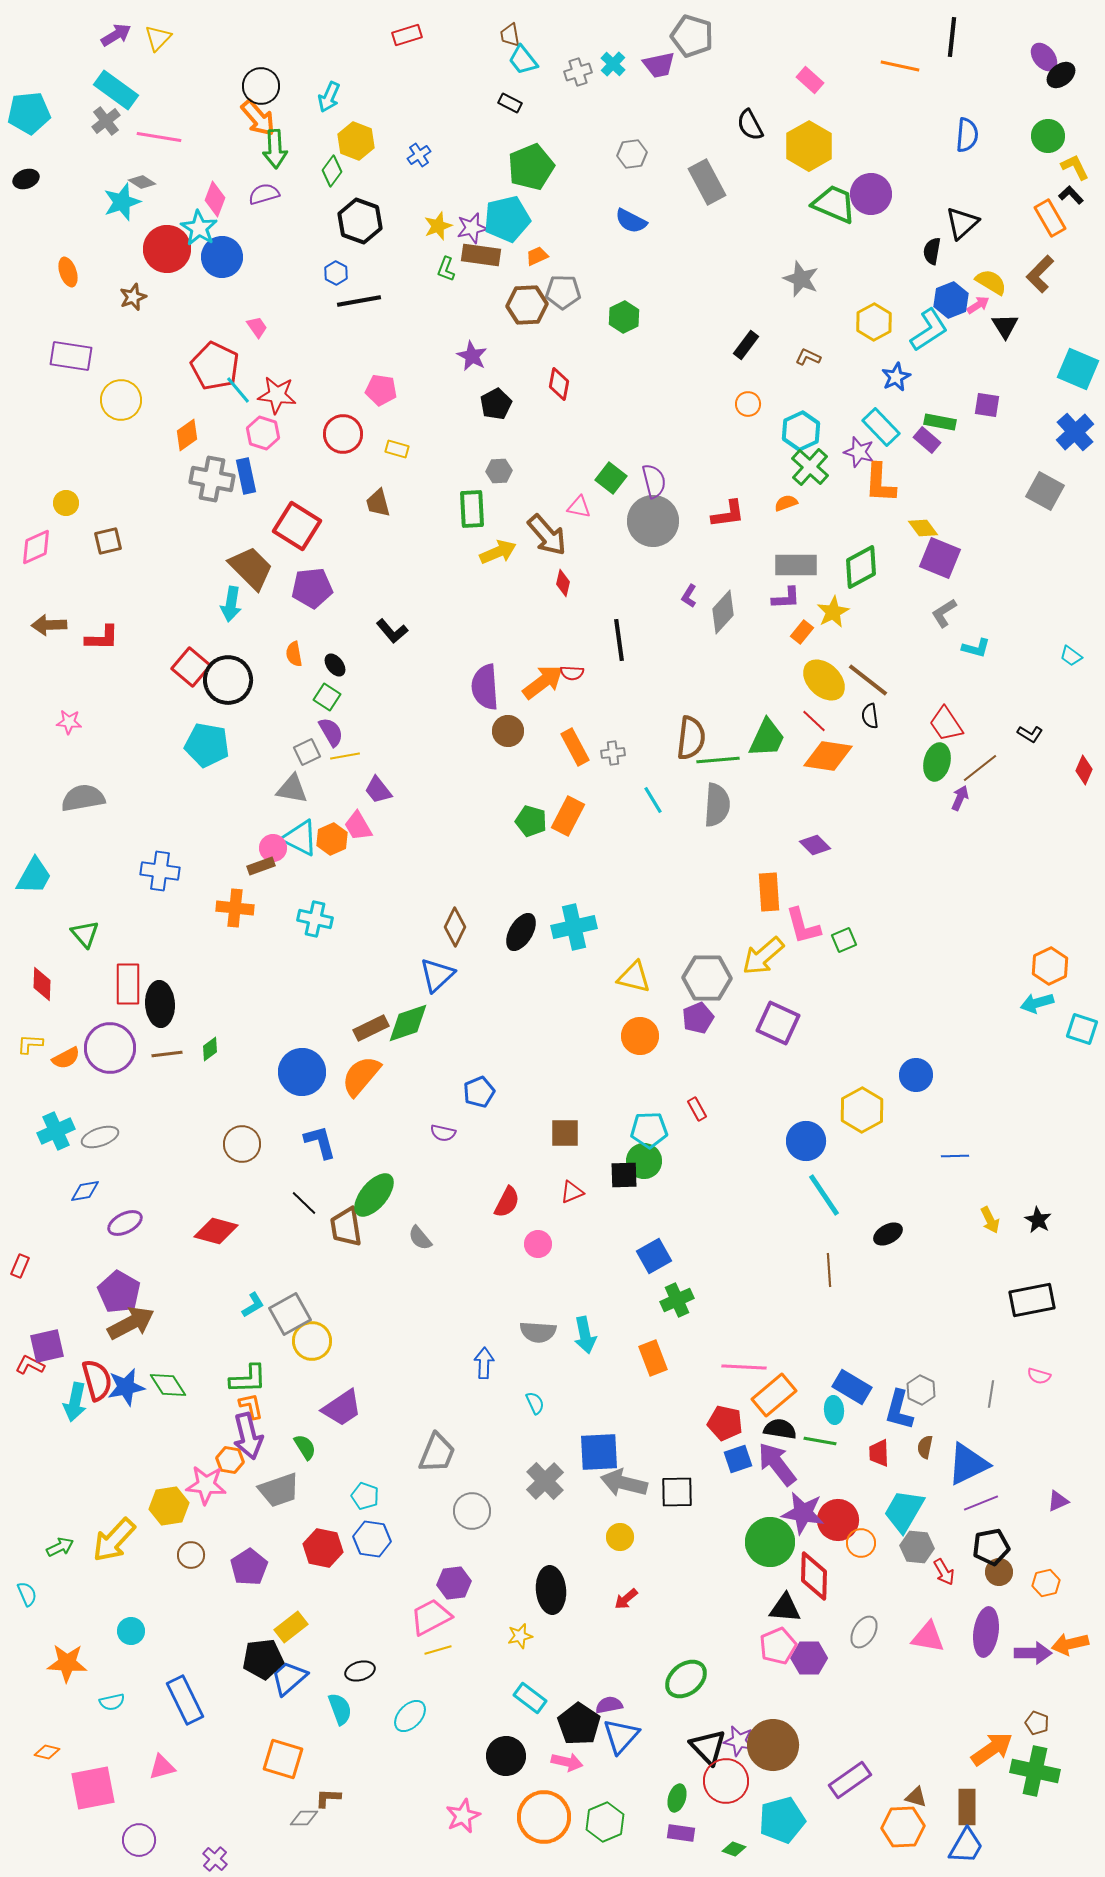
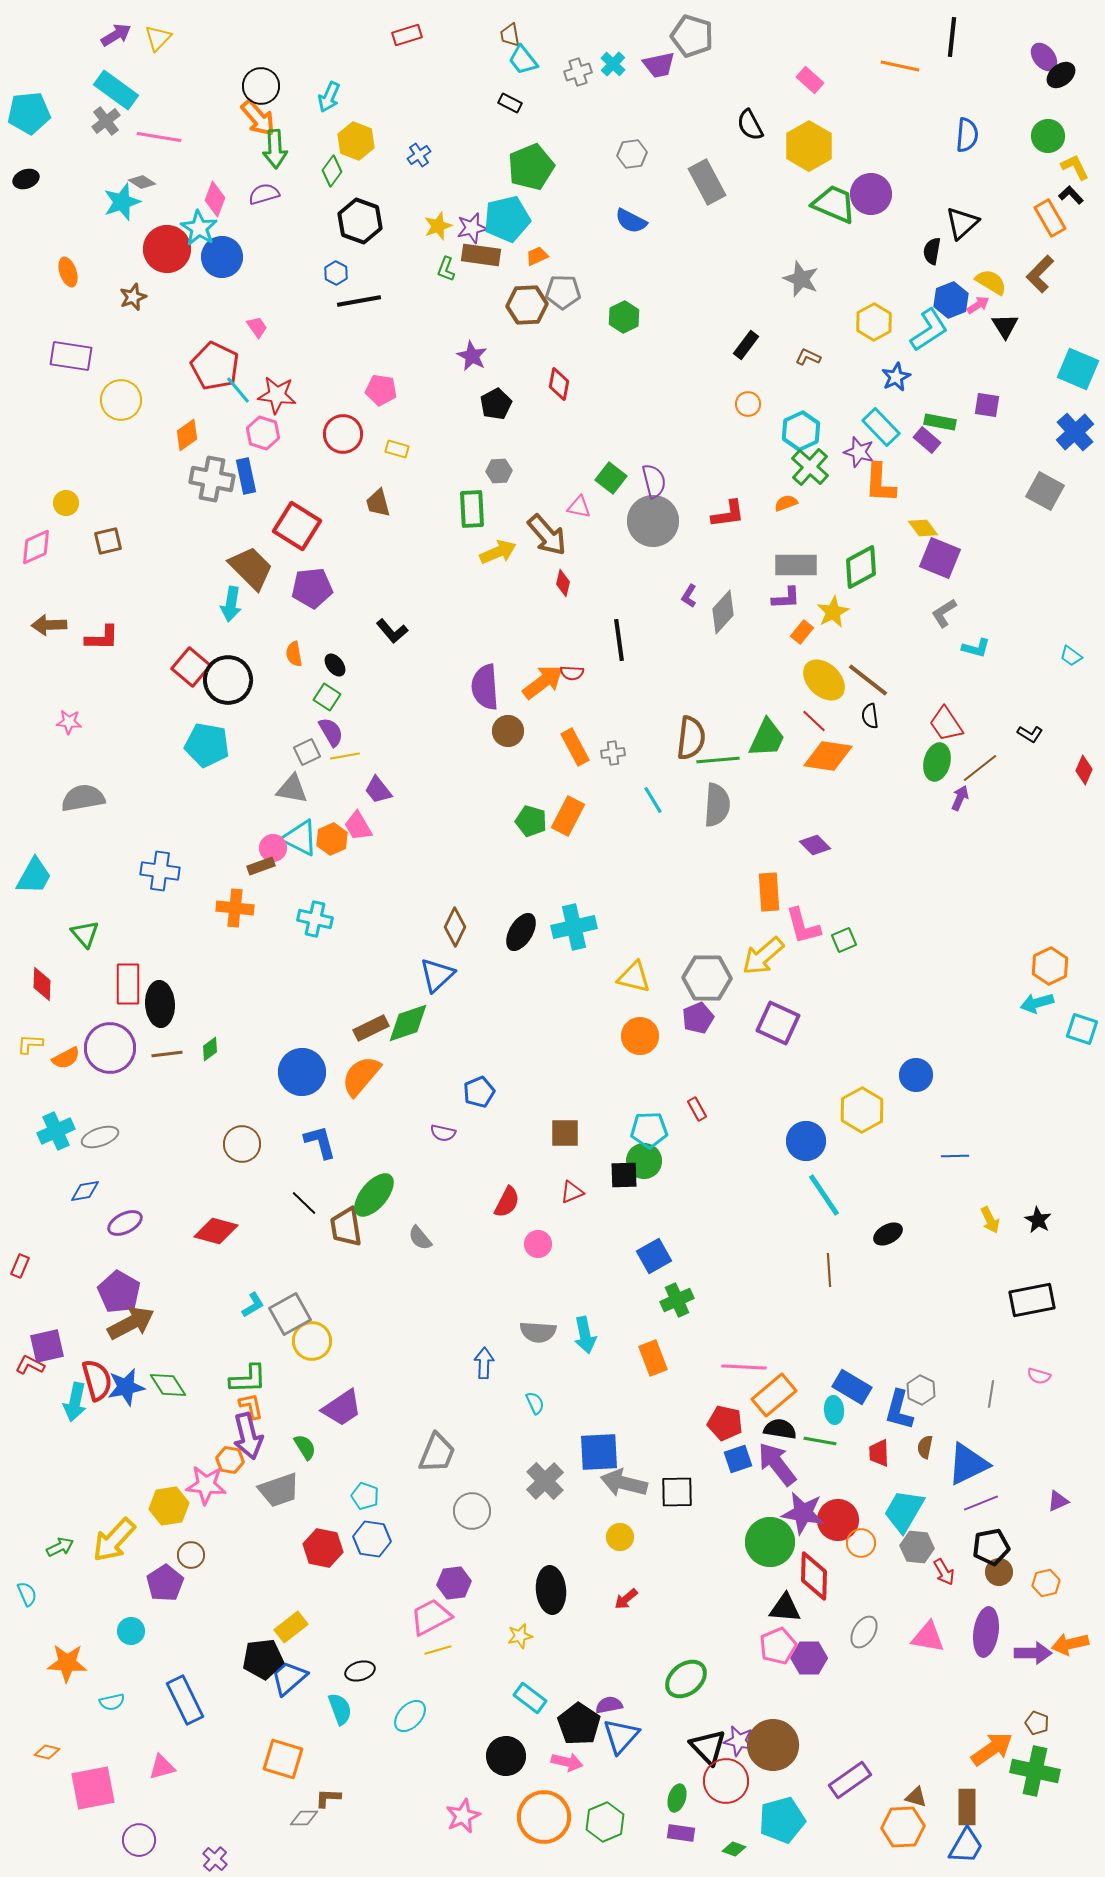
purple pentagon at (249, 1567): moved 84 px left, 16 px down
